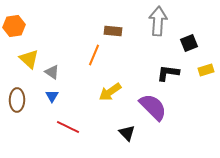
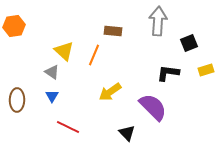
yellow triangle: moved 35 px right, 8 px up
